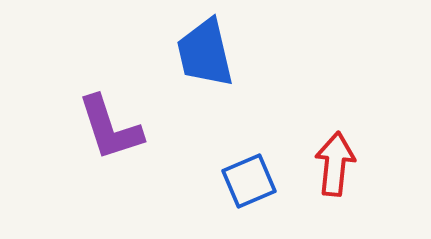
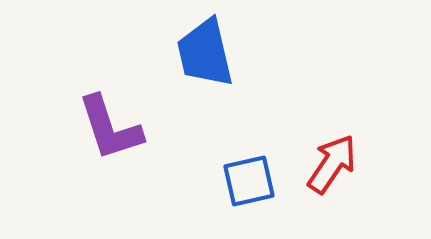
red arrow: moved 3 px left; rotated 28 degrees clockwise
blue square: rotated 10 degrees clockwise
